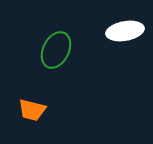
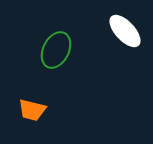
white ellipse: rotated 57 degrees clockwise
